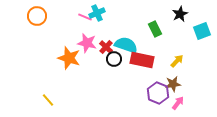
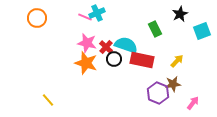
orange circle: moved 2 px down
orange star: moved 17 px right, 5 px down
pink arrow: moved 15 px right
